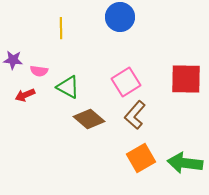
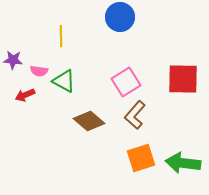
yellow line: moved 8 px down
red square: moved 3 px left
green triangle: moved 4 px left, 6 px up
brown diamond: moved 2 px down
orange square: rotated 12 degrees clockwise
green arrow: moved 2 px left
